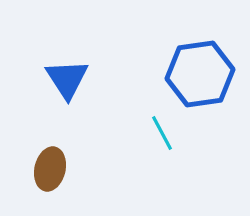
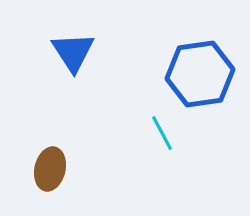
blue triangle: moved 6 px right, 27 px up
